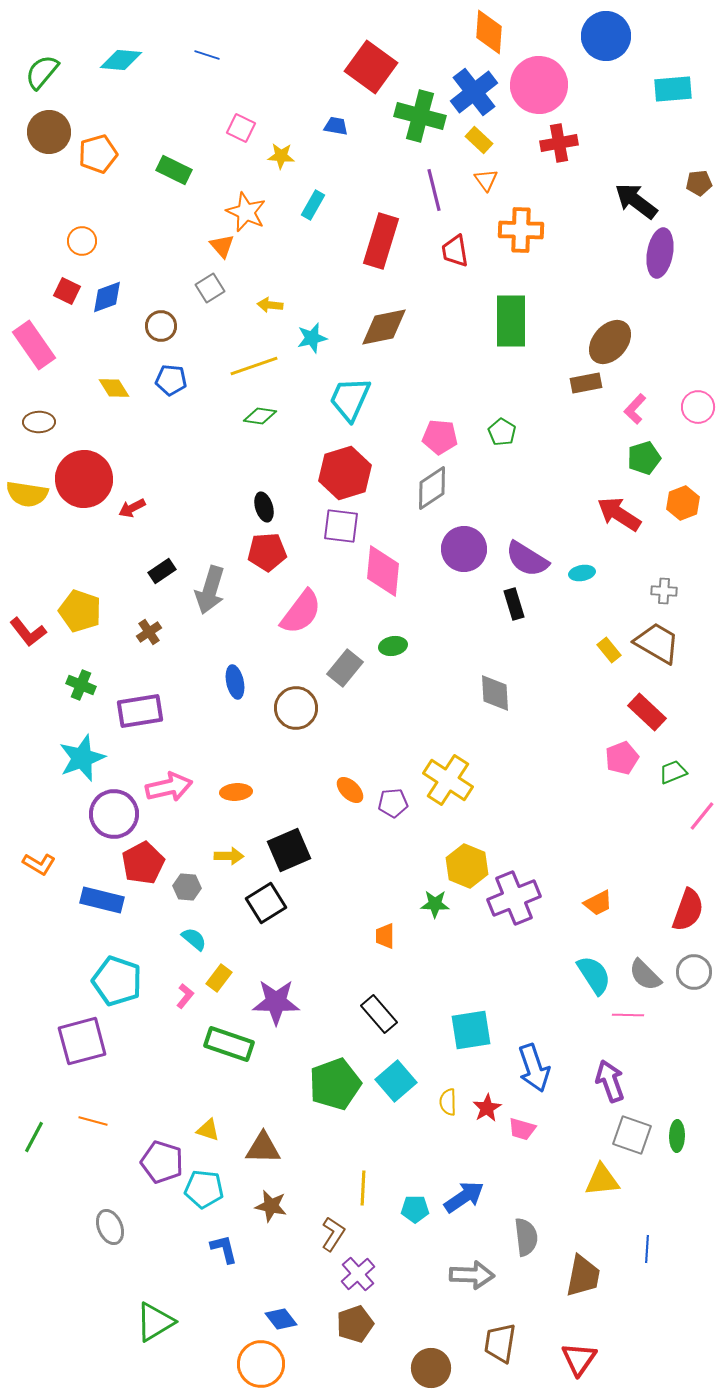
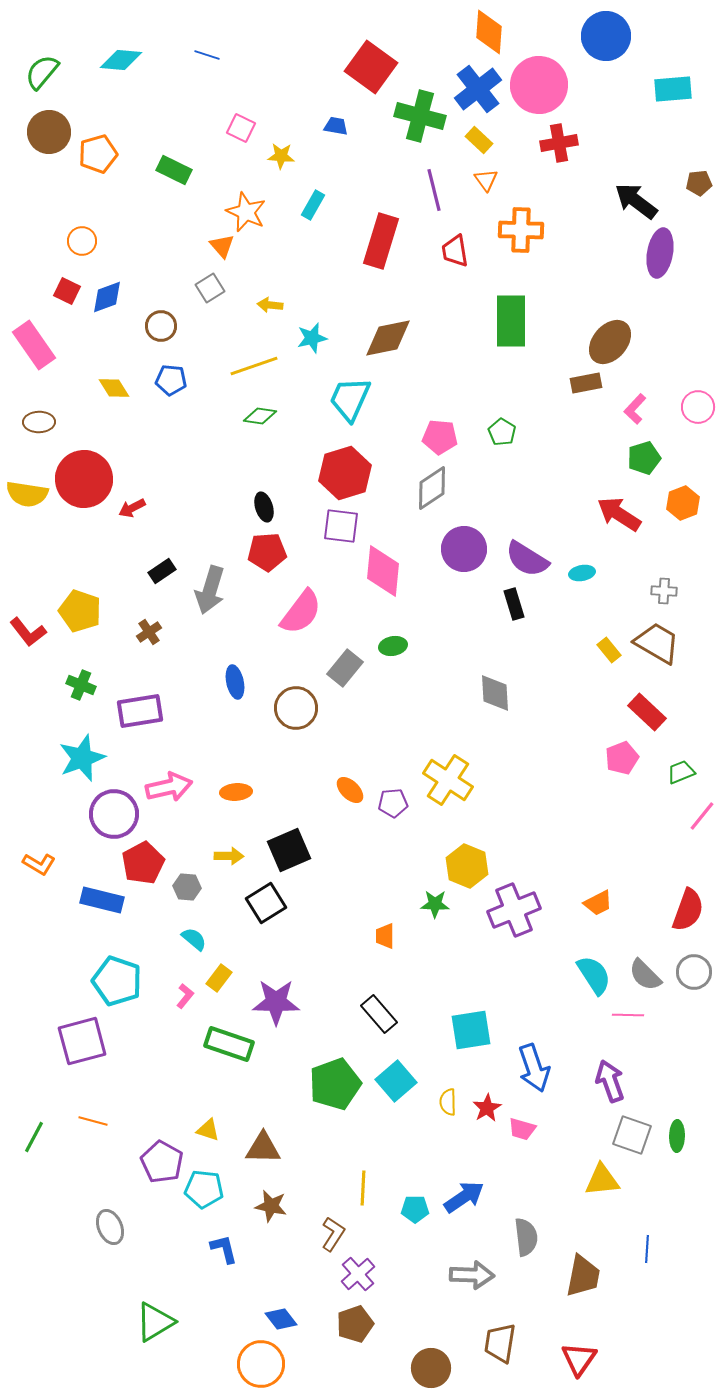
blue cross at (474, 92): moved 4 px right, 3 px up
brown diamond at (384, 327): moved 4 px right, 11 px down
green trapezoid at (673, 772): moved 8 px right
purple cross at (514, 898): moved 12 px down
purple pentagon at (162, 1162): rotated 12 degrees clockwise
